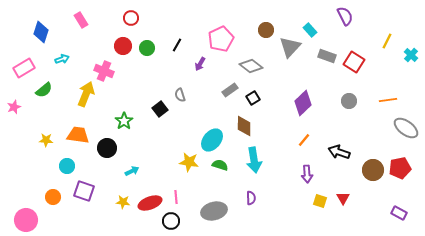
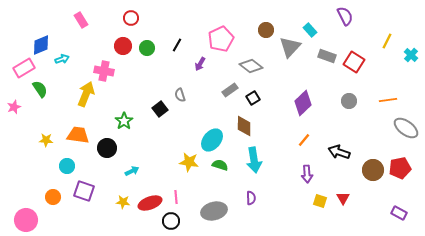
blue diamond at (41, 32): moved 13 px down; rotated 50 degrees clockwise
pink cross at (104, 71): rotated 12 degrees counterclockwise
green semicircle at (44, 90): moved 4 px left, 1 px up; rotated 84 degrees counterclockwise
